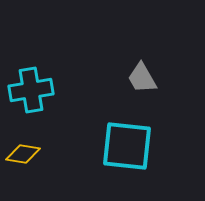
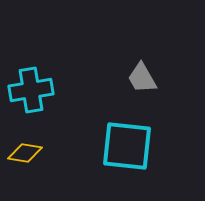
yellow diamond: moved 2 px right, 1 px up
